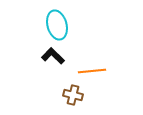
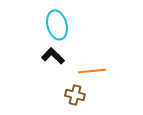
brown cross: moved 2 px right
